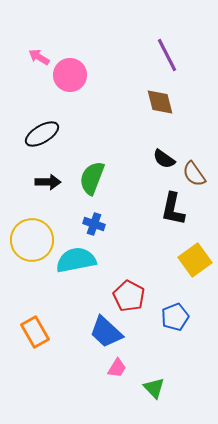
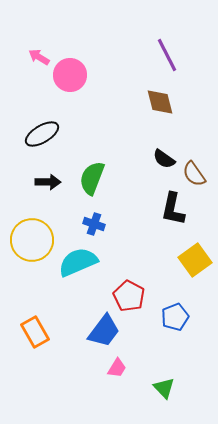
cyan semicircle: moved 2 px right, 2 px down; rotated 12 degrees counterclockwise
blue trapezoid: moved 2 px left, 1 px up; rotated 96 degrees counterclockwise
green triangle: moved 10 px right
